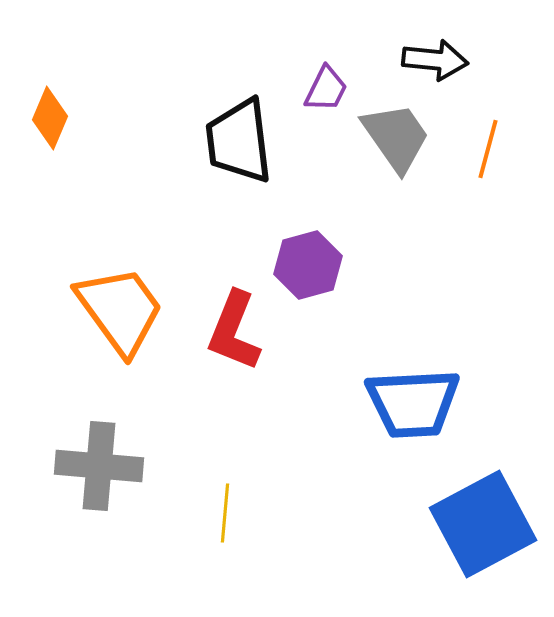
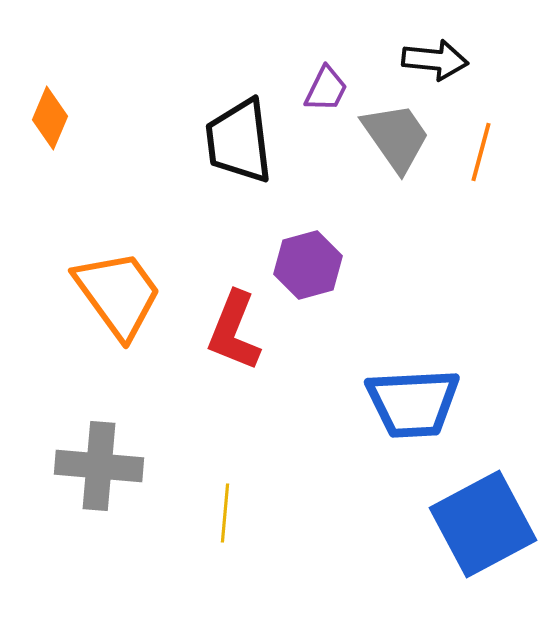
orange line: moved 7 px left, 3 px down
orange trapezoid: moved 2 px left, 16 px up
